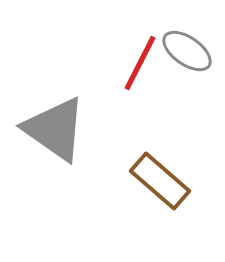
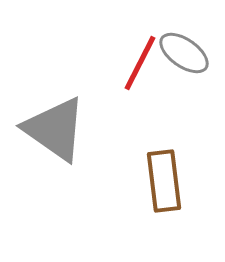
gray ellipse: moved 3 px left, 2 px down
brown rectangle: moved 4 px right; rotated 42 degrees clockwise
